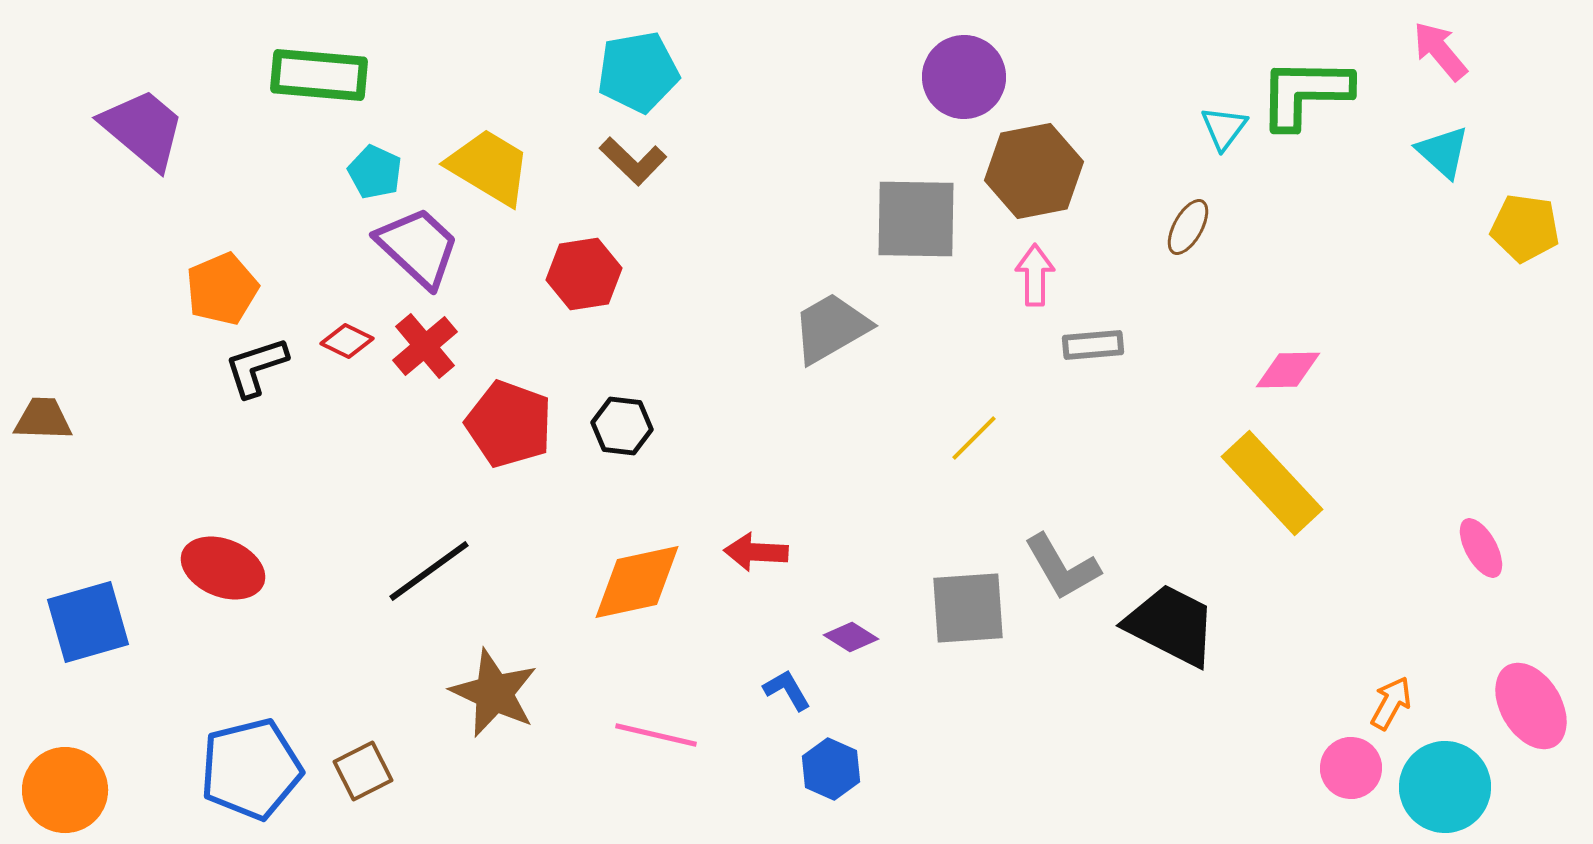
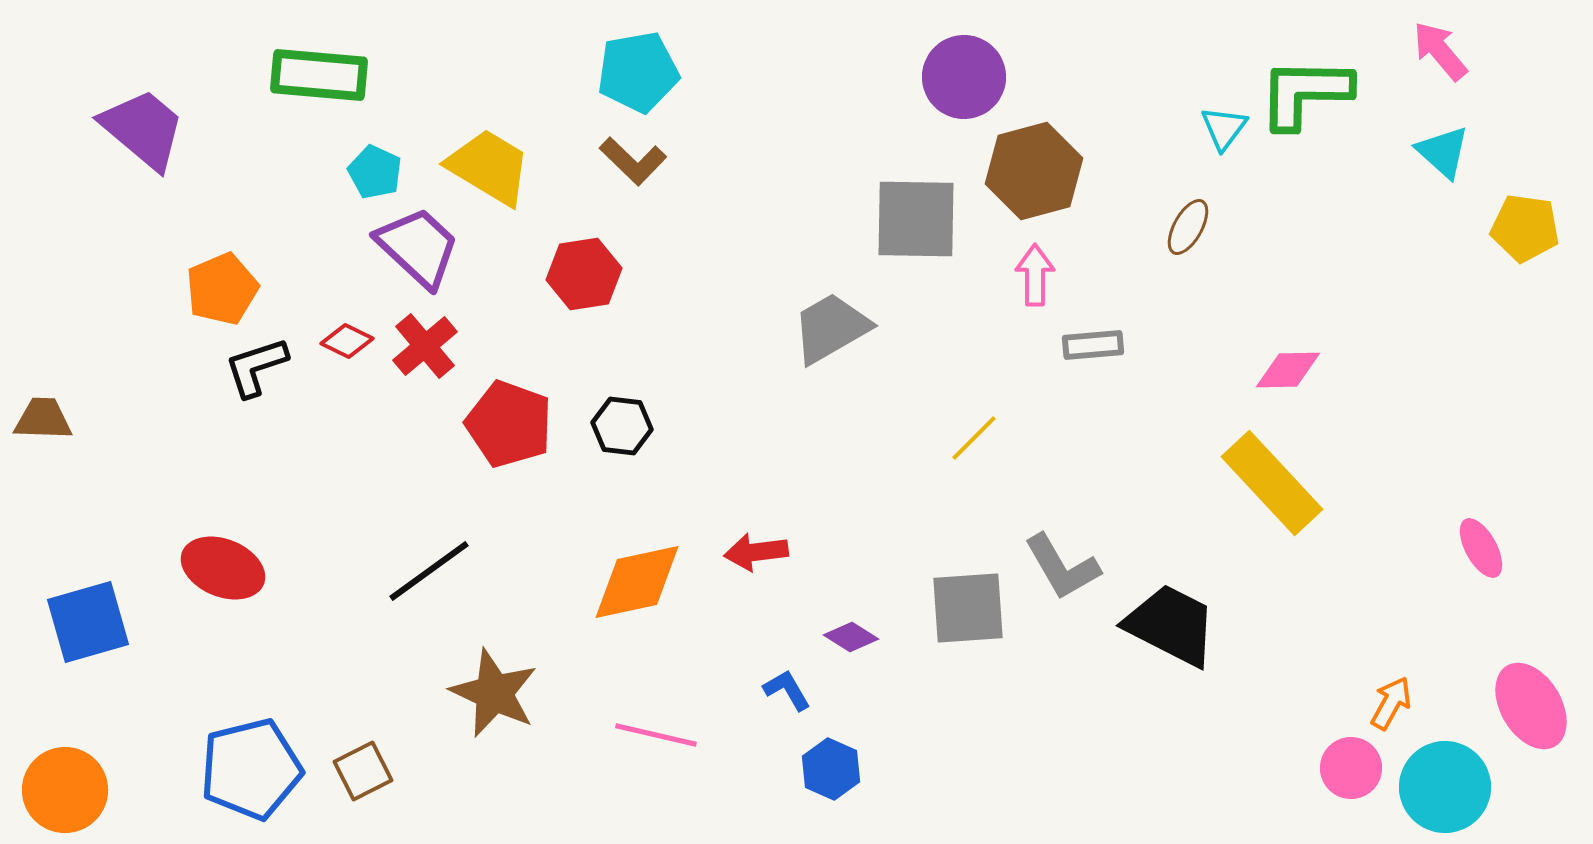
brown hexagon at (1034, 171): rotated 4 degrees counterclockwise
red arrow at (756, 552): rotated 10 degrees counterclockwise
